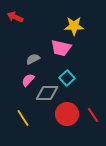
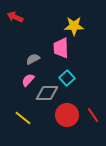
pink trapezoid: rotated 75 degrees clockwise
red circle: moved 1 px down
yellow line: rotated 18 degrees counterclockwise
